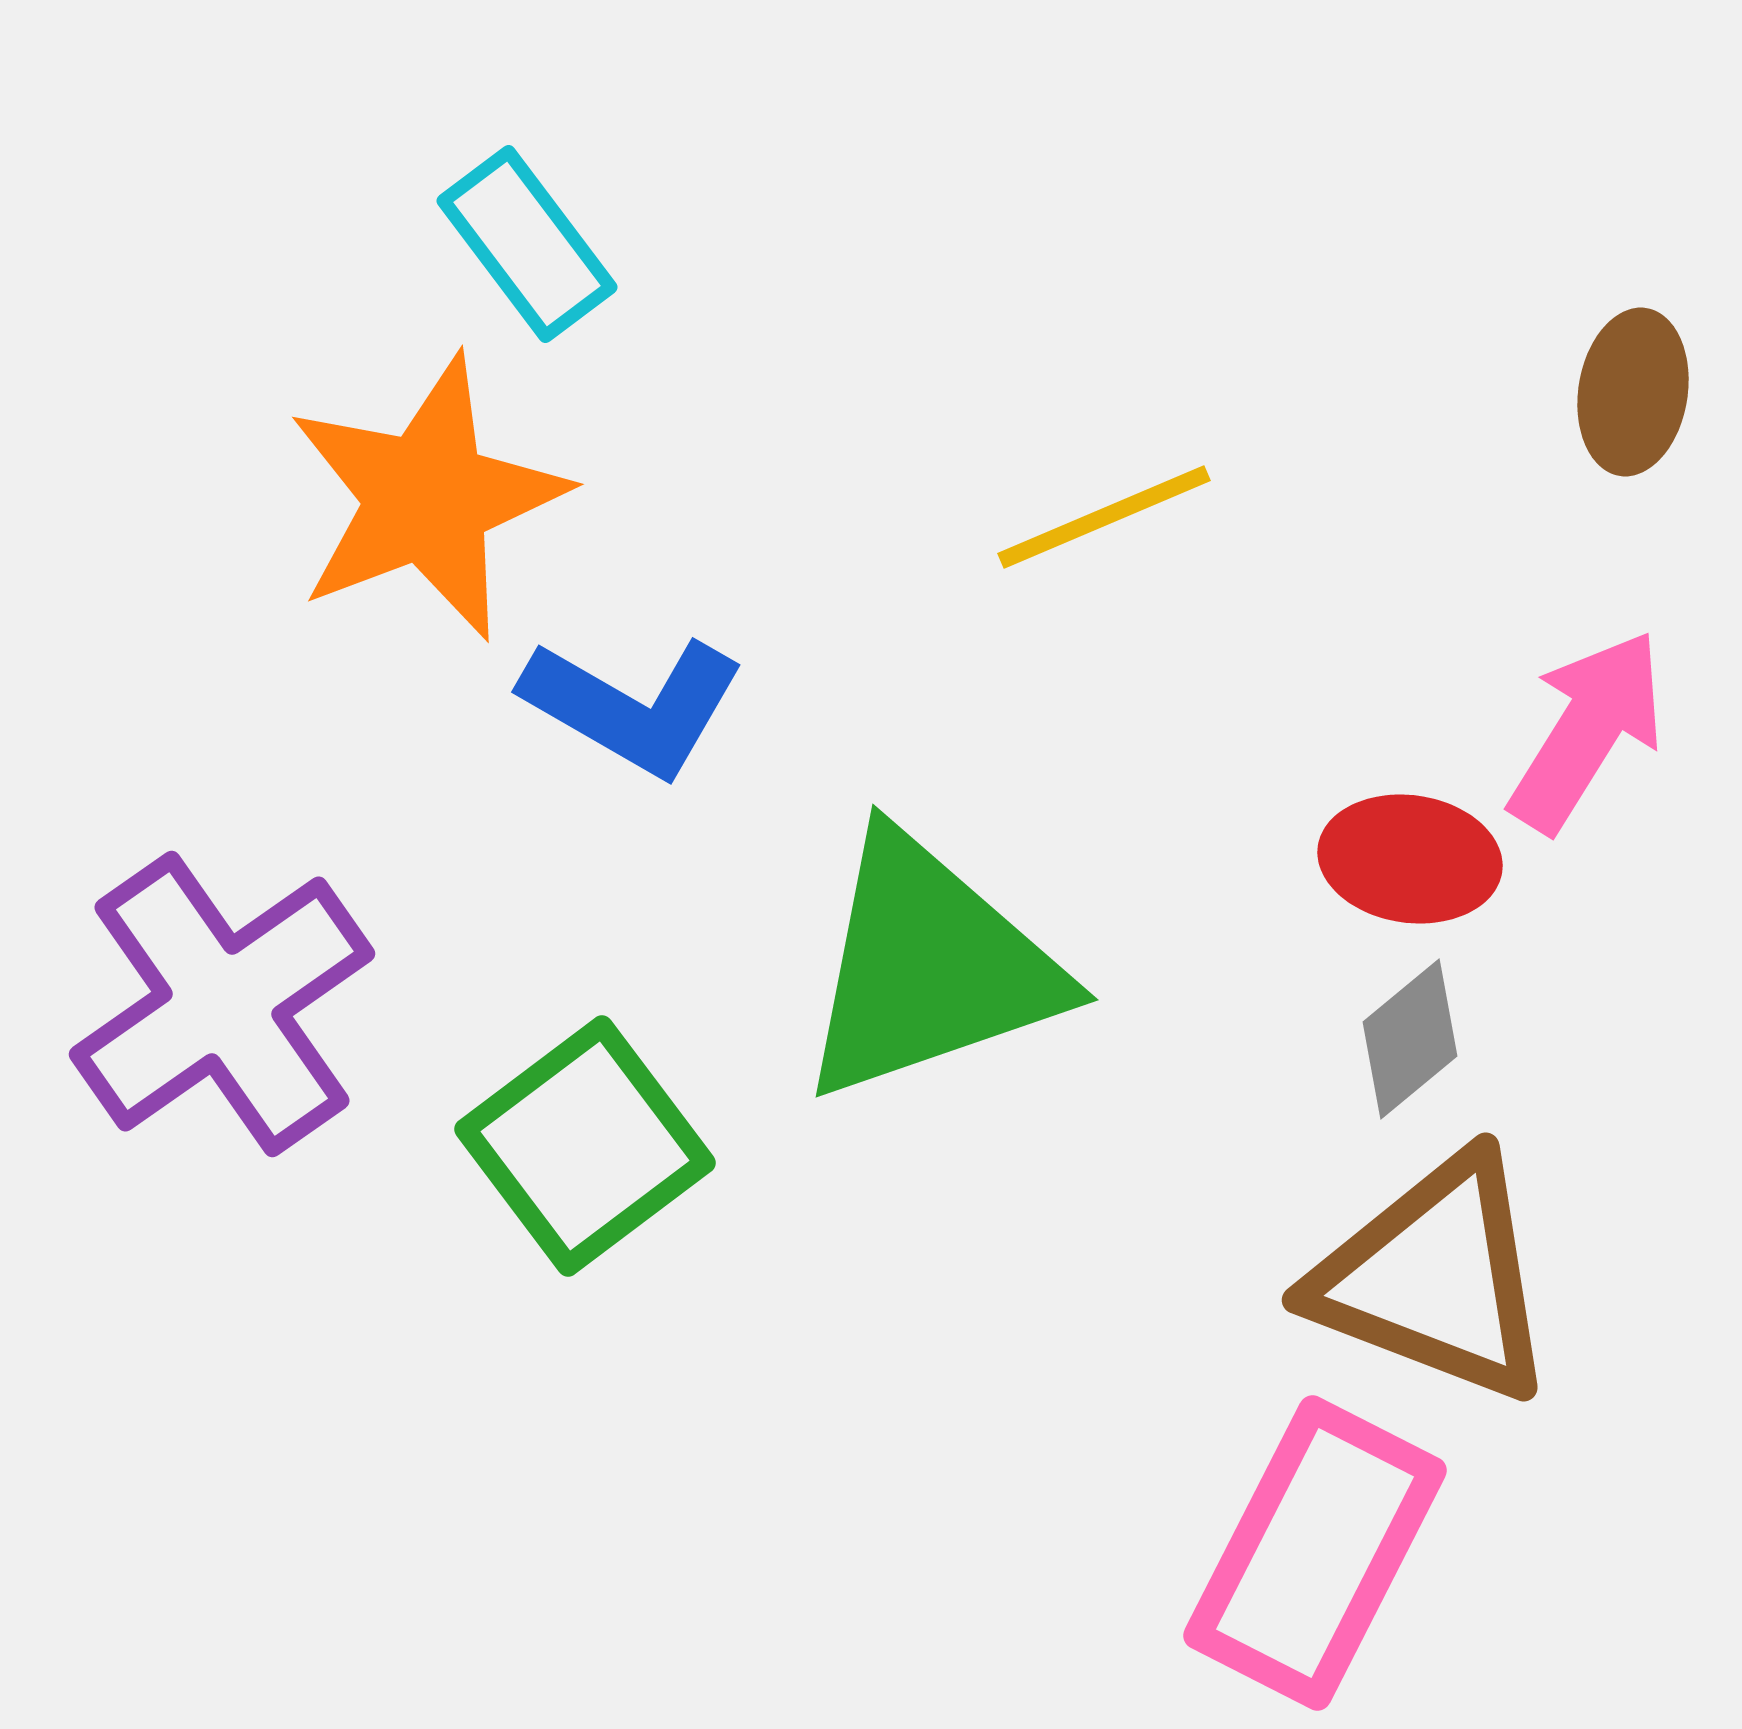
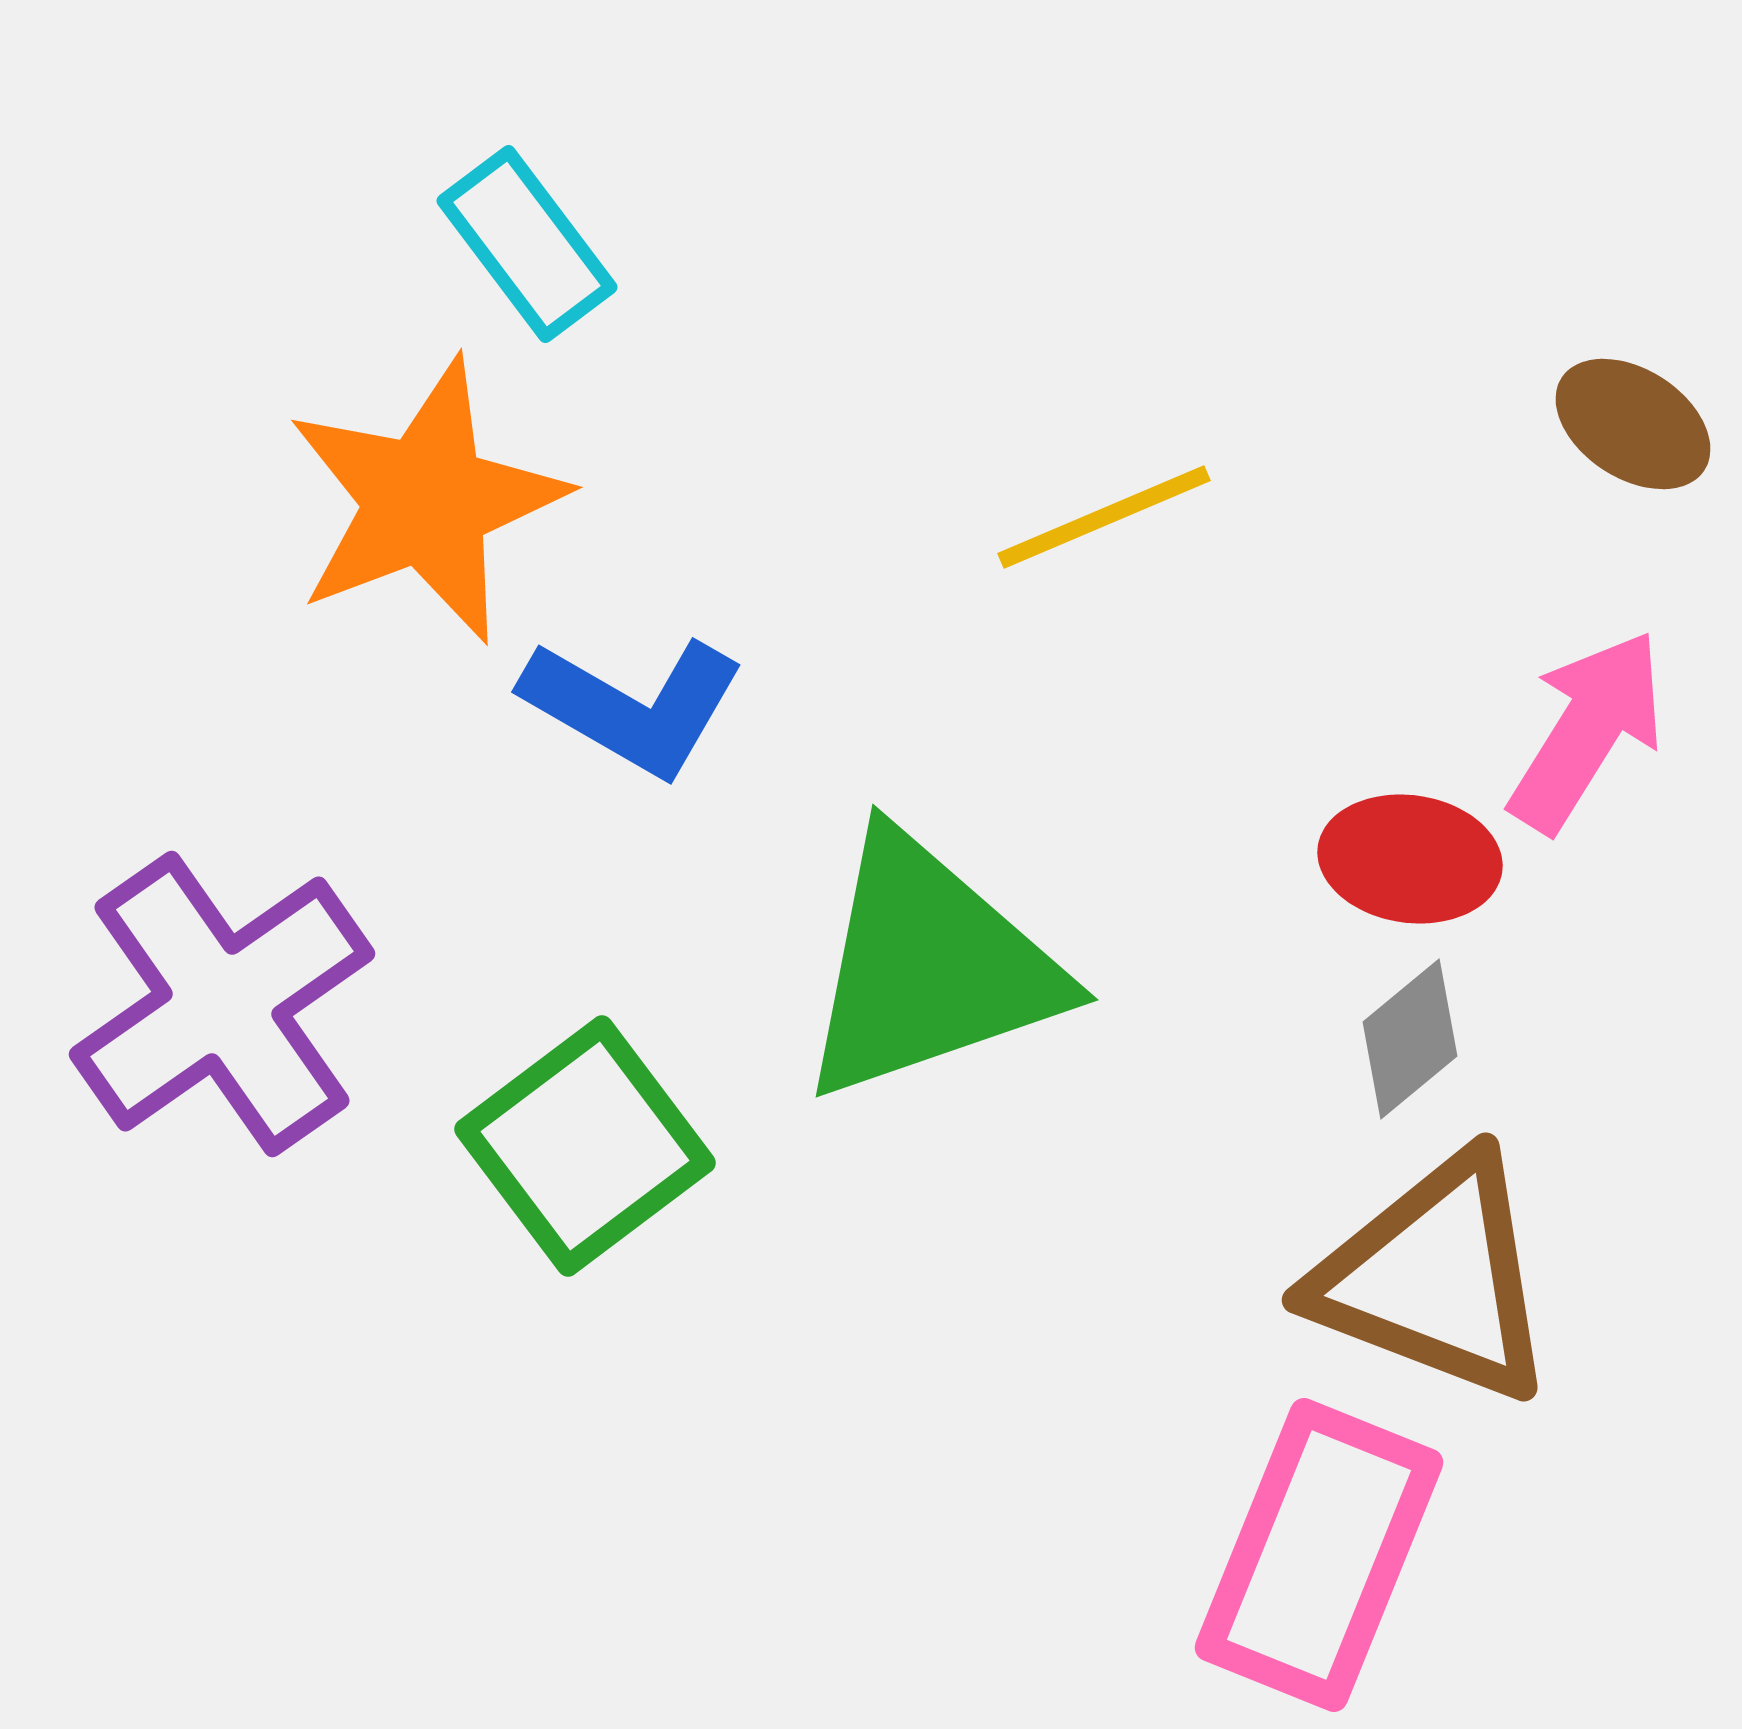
brown ellipse: moved 32 px down; rotated 66 degrees counterclockwise
orange star: moved 1 px left, 3 px down
pink rectangle: moved 4 px right, 2 px down; rotated 5 degrees counterclockwise
